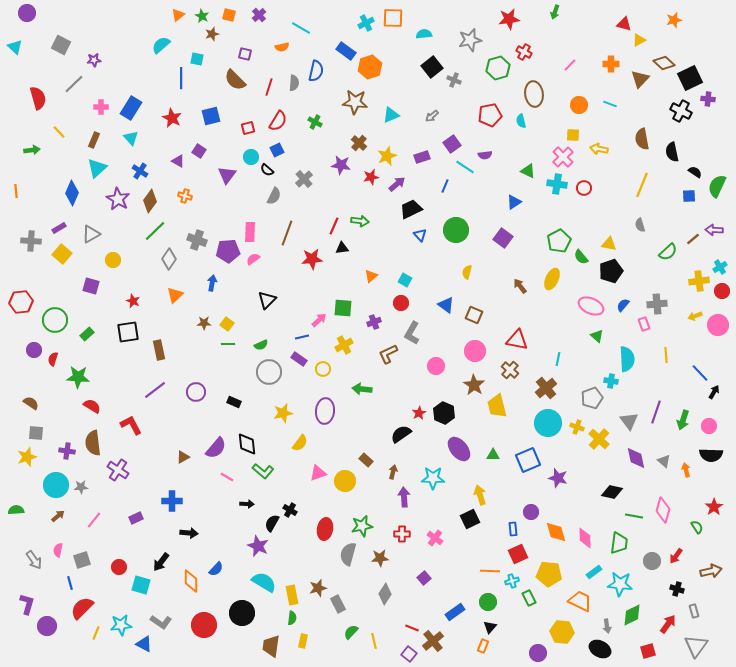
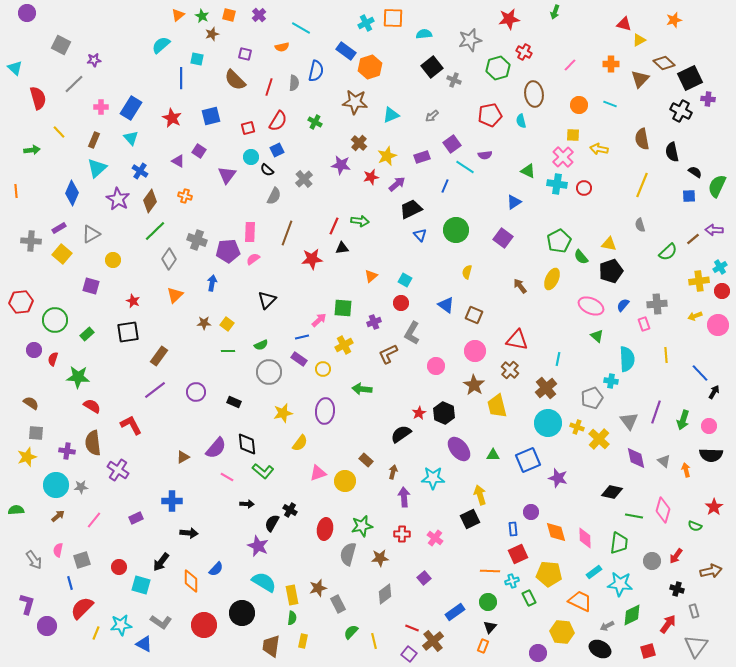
cyan triangle at (15, 47): moved 21 px down
green line at (228, 344): moved 7 px down
brown rectangle at (159, 350): moved 6 px down; rotated 48 degrees clockwise
green semicircle at (697, 527): moved 2 px left, 1 px up; rotated 144 degrees clockwise
gray diamond at (385, 594): rotated 20 degrees clockwise
gray arrow at (607, 626): rotated 72 degrees clockwise
